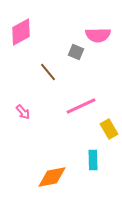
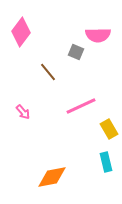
pink diamond: rotated 24 degrees counterclockwise
cyan rectangle: moved 13 px right, 2 px down; rotated 12 degrees counterclockwise
